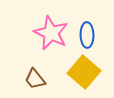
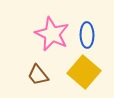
pink star: moved 1 px right, 1 px down
brown trapezoid: moved 3 px right, 4 px up
